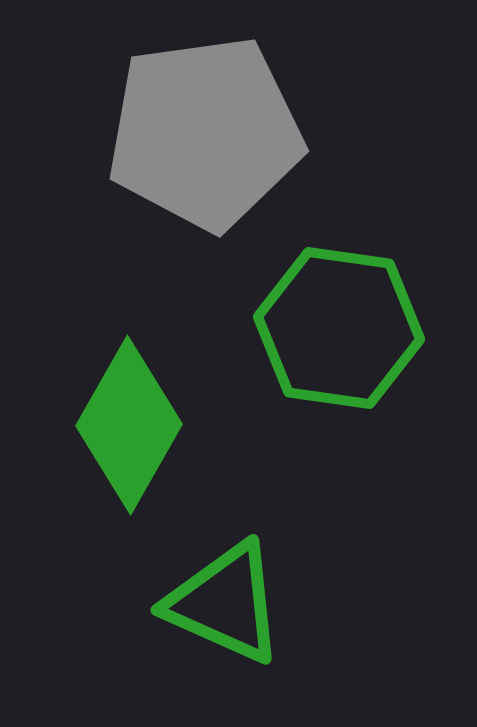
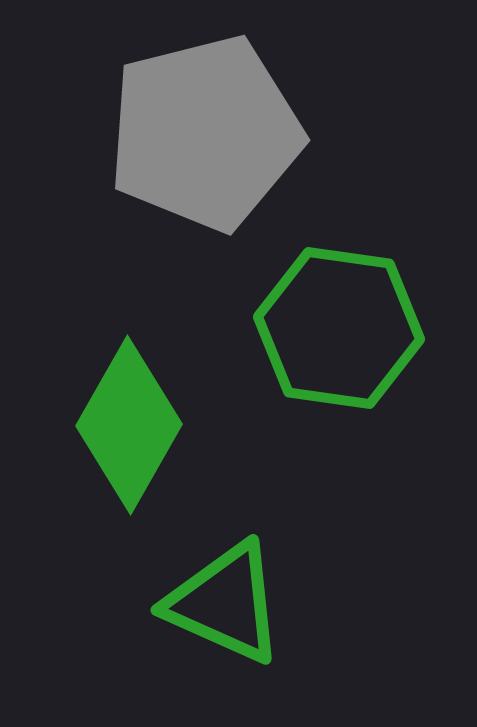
gray pentagon: rotated 6 degrees counterclockwise
